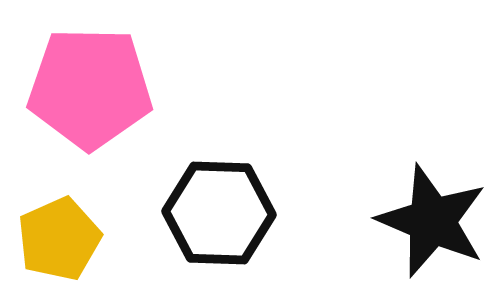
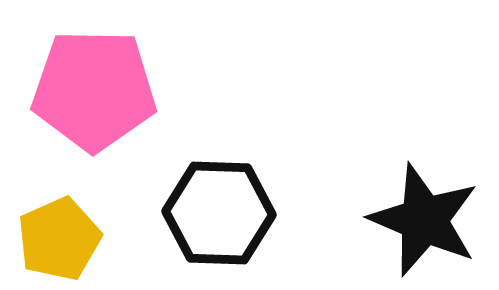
pink pentagon: moved 4 px right, 2 px down
black star: moved 8 px left, 1 px up
